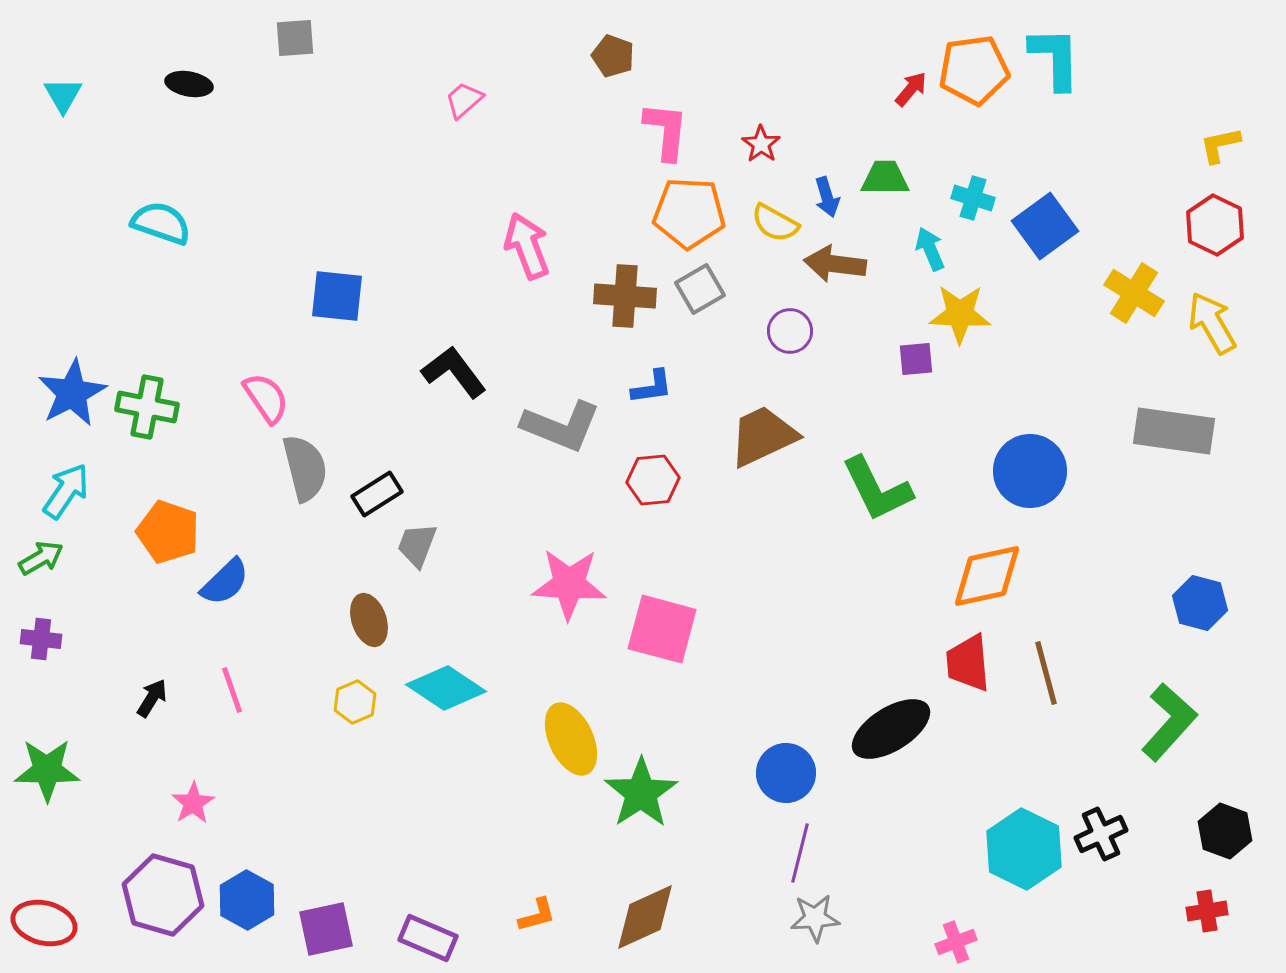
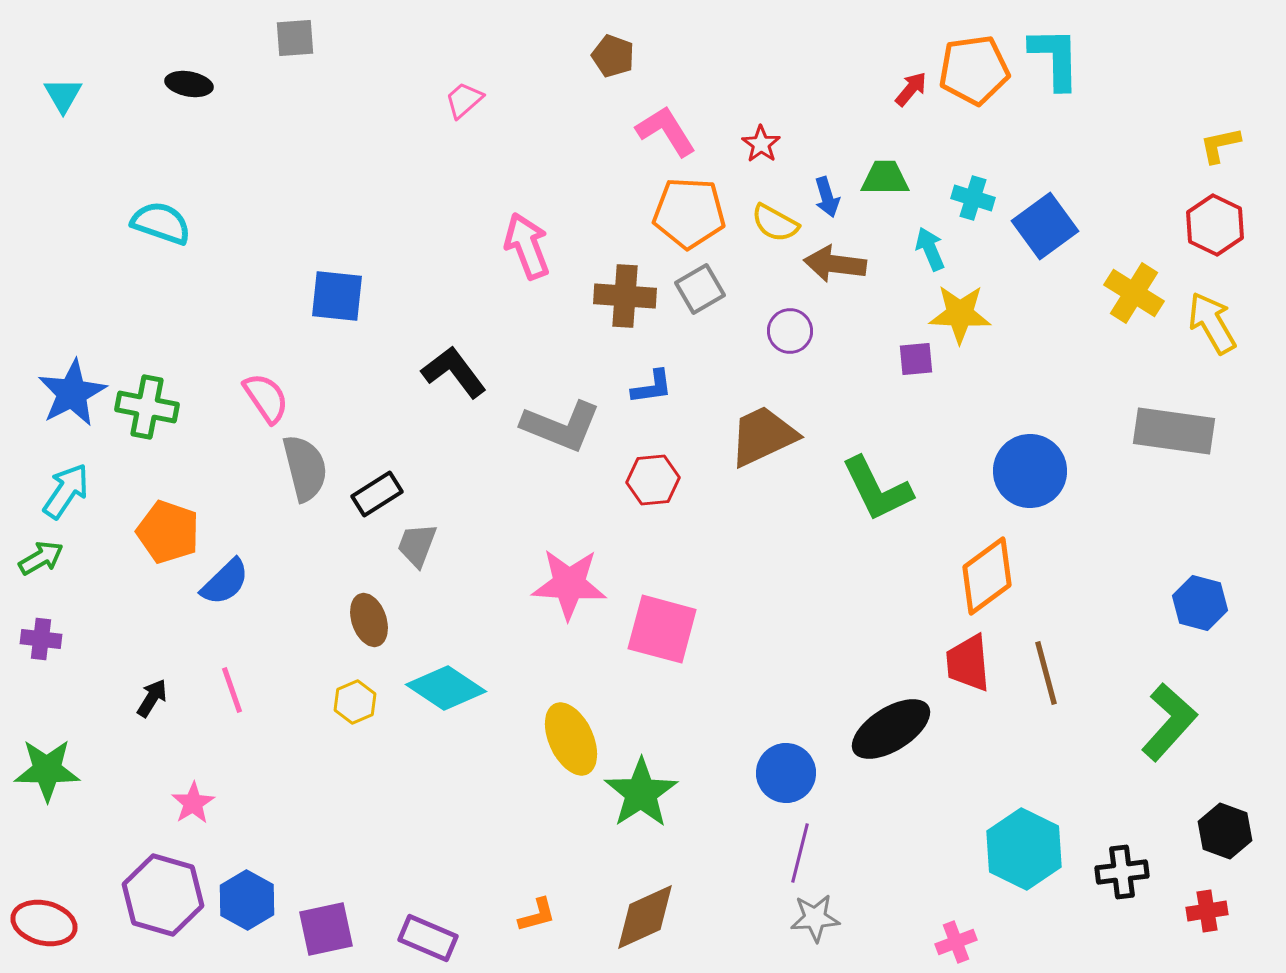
pink L-shape at (666, 131): rotated 38 degrees counterclockwise
orange diamond at (987, 576): rotated 24 degrees counterclockwise
black cross at (1101, 834): moved 21 px right, 38 px down; rotated 18 degrees clockwise
